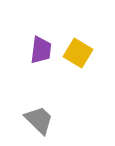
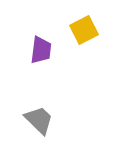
yellow square: moved 6 px right, 23 px up; rotated 32 degrees clockwise
